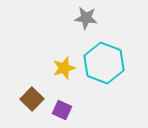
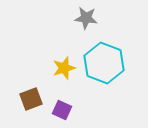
brown square: moved 1 px left; rotated 25 degrees clockwise
